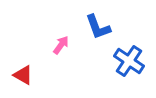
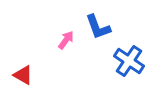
pink arrow: moved 5 px right, 5 px up
